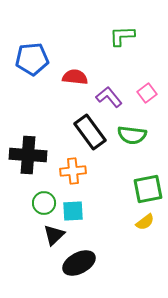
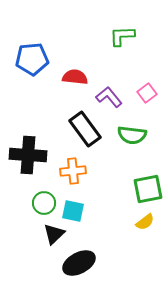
black rectangle: moved 5 px left, 3 px up
cyan square: rotated 15 degrees clockwise
black triangle: moved 1 px up
